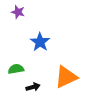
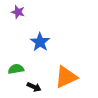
black arrow: moved 1 px right; rotated 40 degrees clockwise
